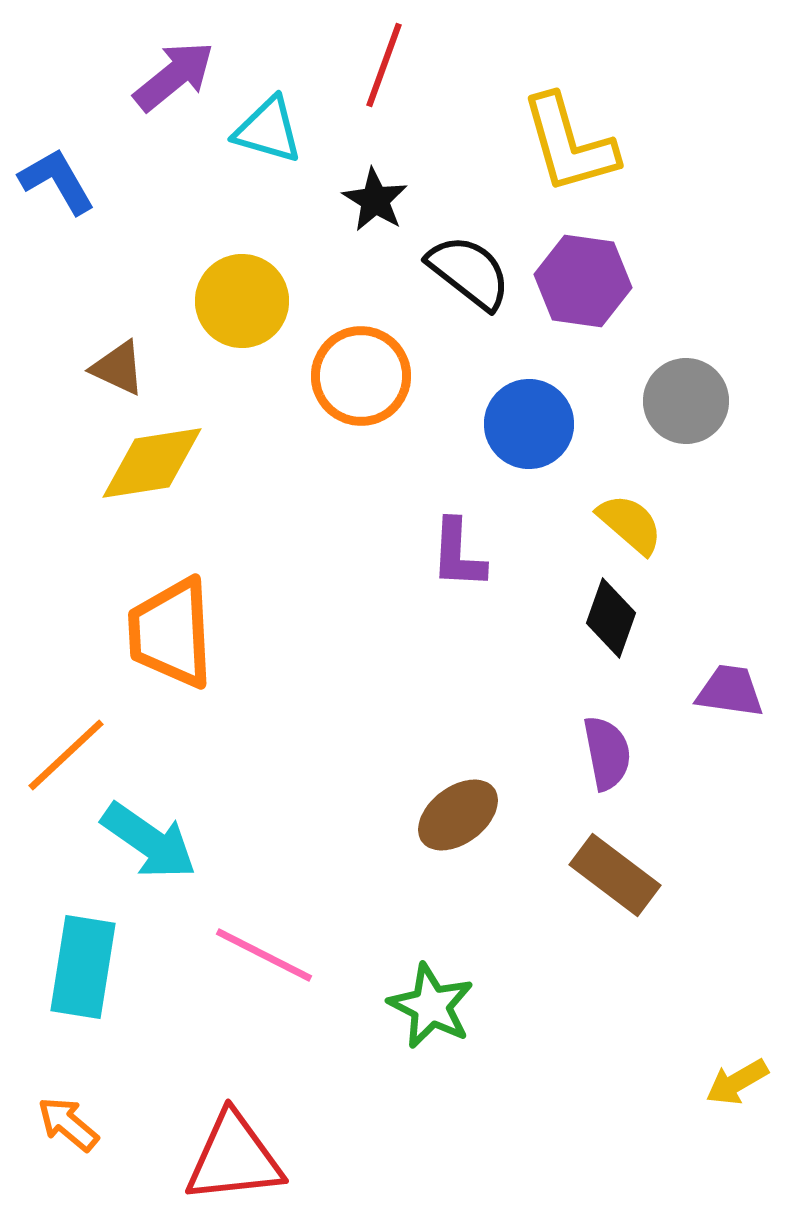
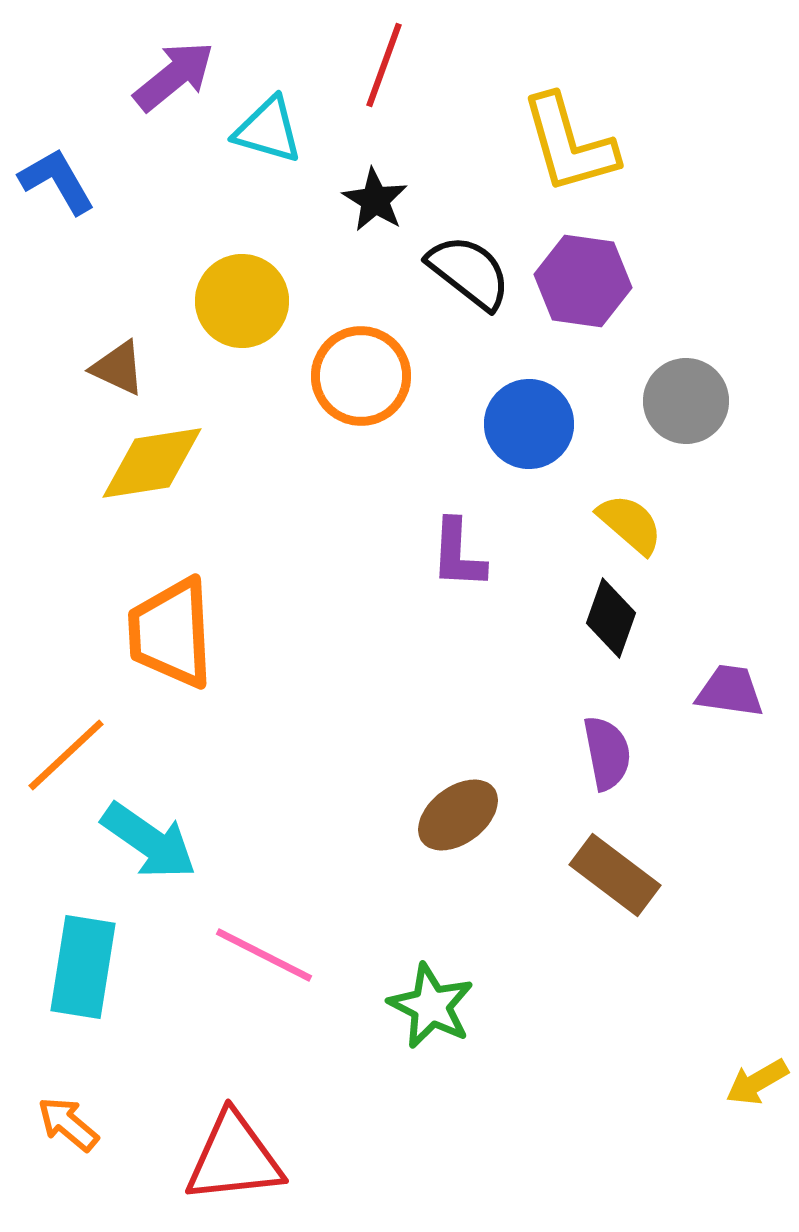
yellow arrow: moved 20 px right
